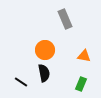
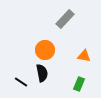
gray rectangle: rotated 66 degrees clockwise
black semicircle: moved 2 px left
green rectangle: moved 2 px left
